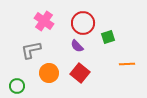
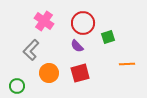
gray L-shape: rotated 35 degrees counterclockwise
red square: rotated 36 degrees clockwise
